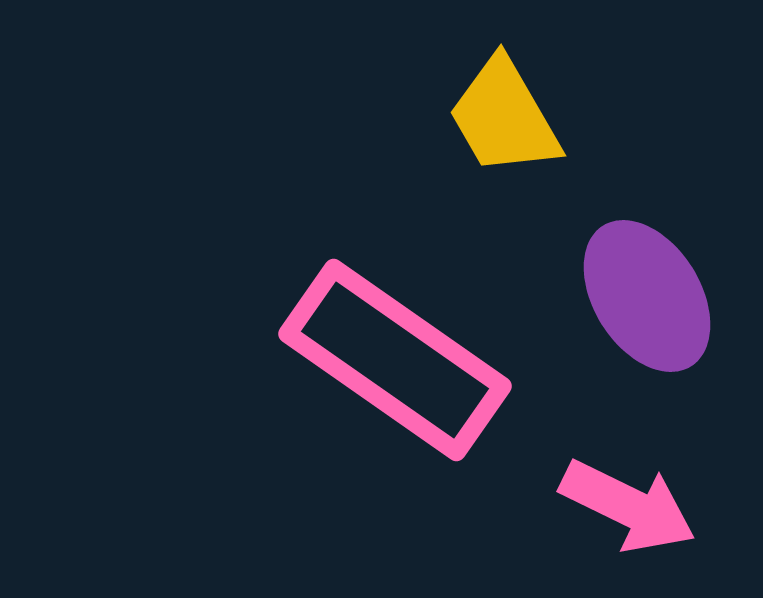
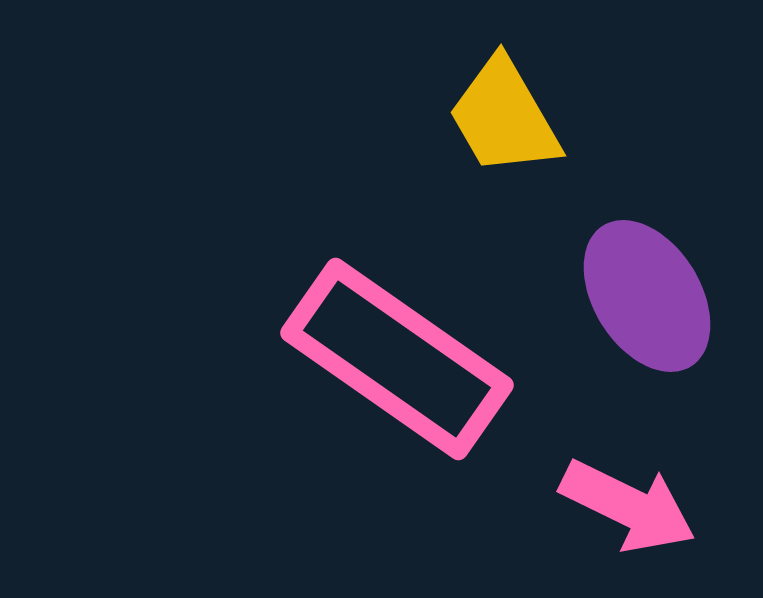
pink rectangle: moved 2 px right, 1 px up
